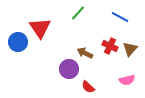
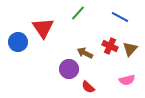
red triangle: moved 3 px right
